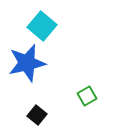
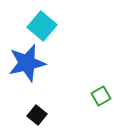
green square: moved 14 px right
